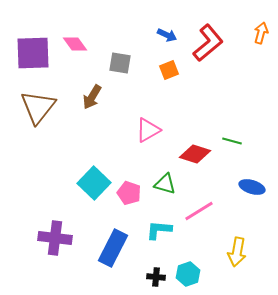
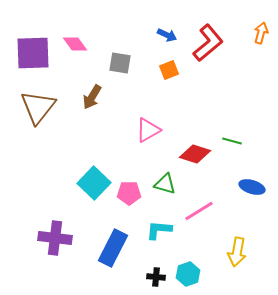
pink pentagon: rotated 20 degrees counterclockwise
